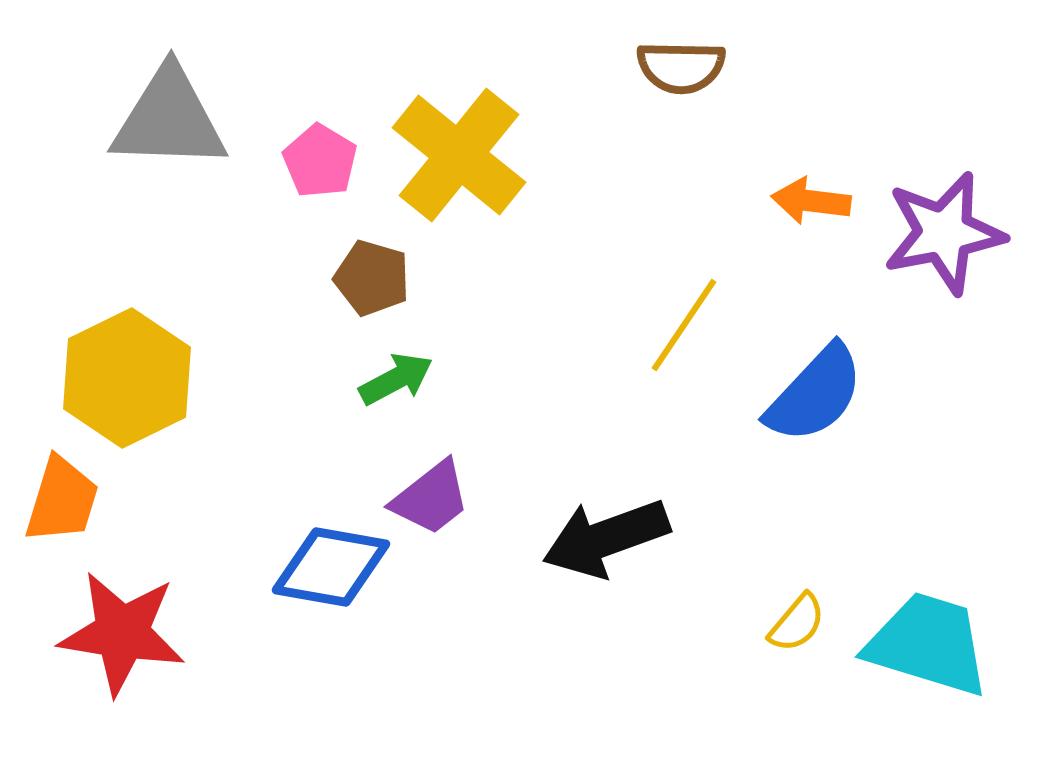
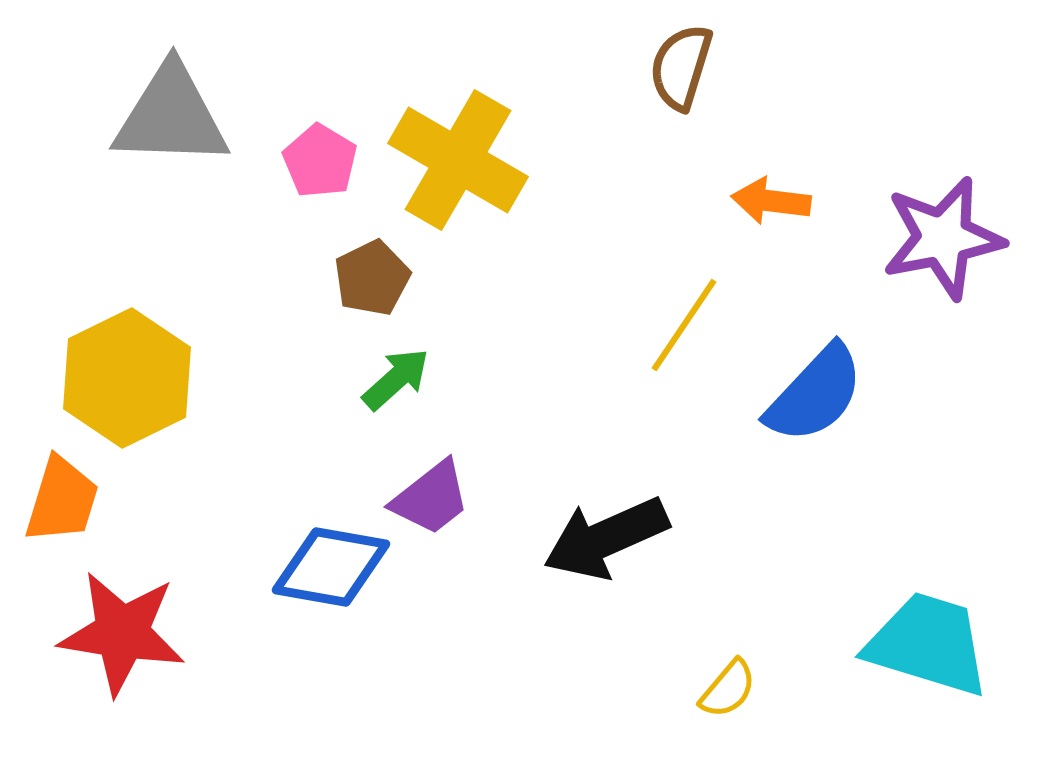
brown semicircle: rotated 106 degrees clockwise
gray triangle: moved 2 px right, 3 px up
yellow cross: moved 1 px left, 5 px down; rotated 9 degrees counterclockwise
orange arrow: moved 40 px left
purple star: moved 1 px left, 5 px down
brown pentagon: rotated 30 degrees clockwise
green arrow: rotated 14 degrees counterclockwise
black arrow: rotated 4 degrees counterclockwise
yellow semicircle: moved 69 px left, 66 px down
